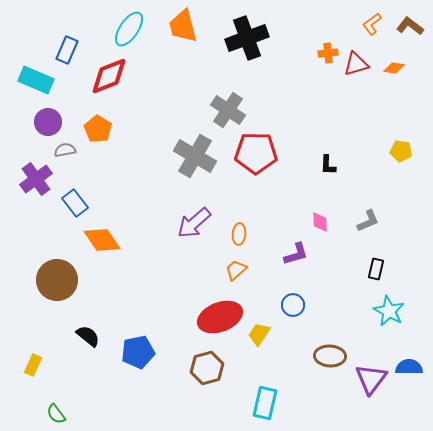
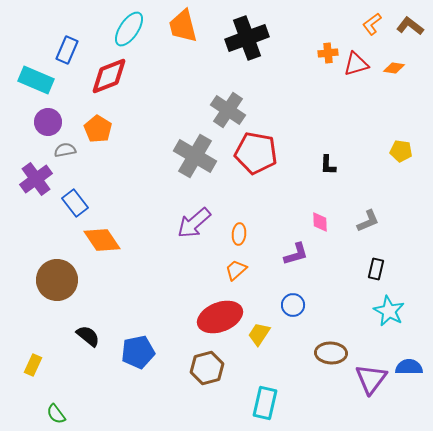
red pentagon at (256, 153): rotated 9 degrees clockwise
brown ellipse at (330, 356): moved 1 px right, 3 px up
